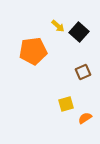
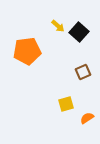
orange pentagon: moved 6 px left
orange semicircle: moved 2 px right
